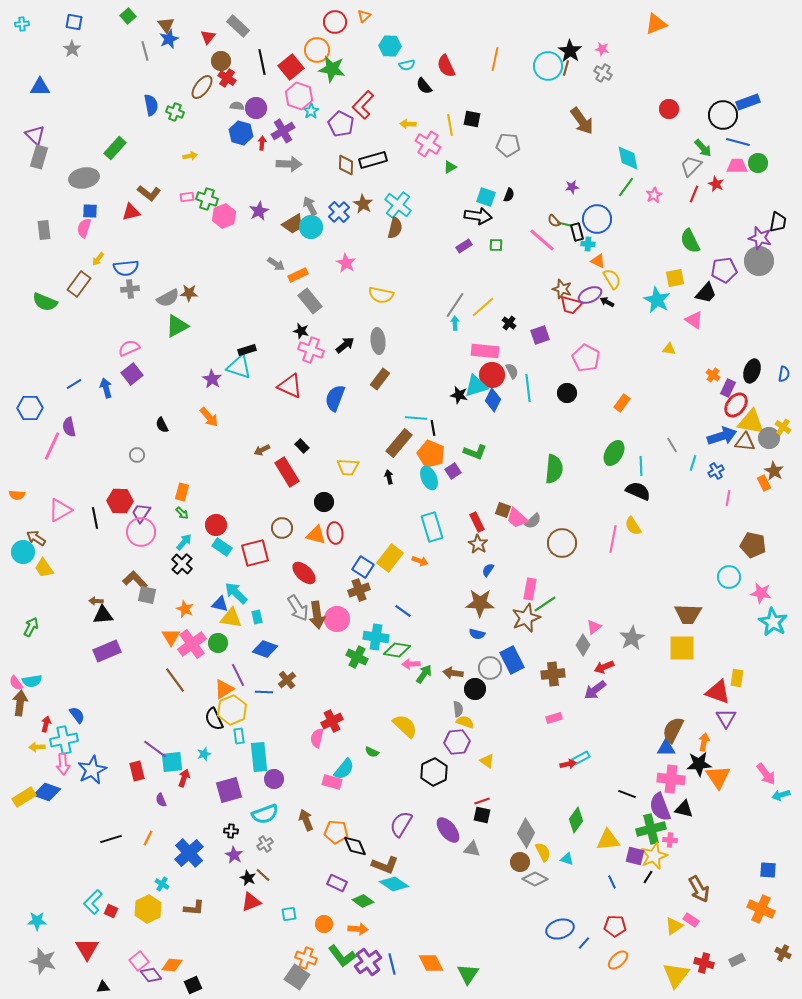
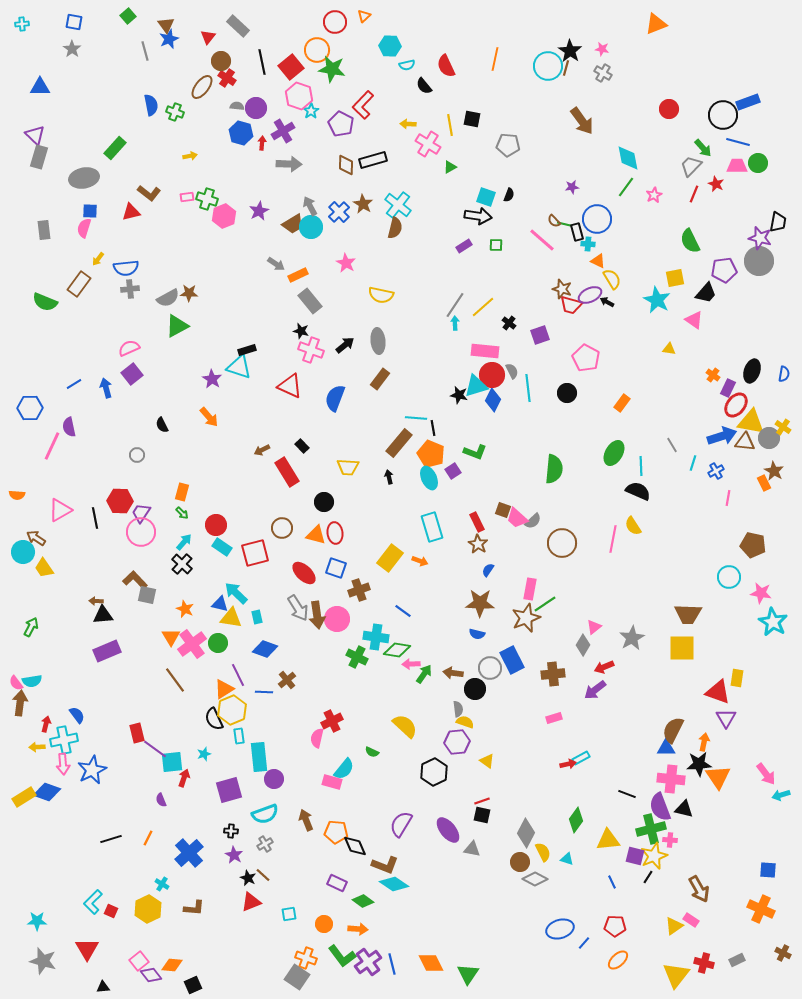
blue square at (363, 567): moved 27 px left, 1 px down; rotated 15 degrees counterclockwise
red rectangle at (137, 771): moved 38 px up
